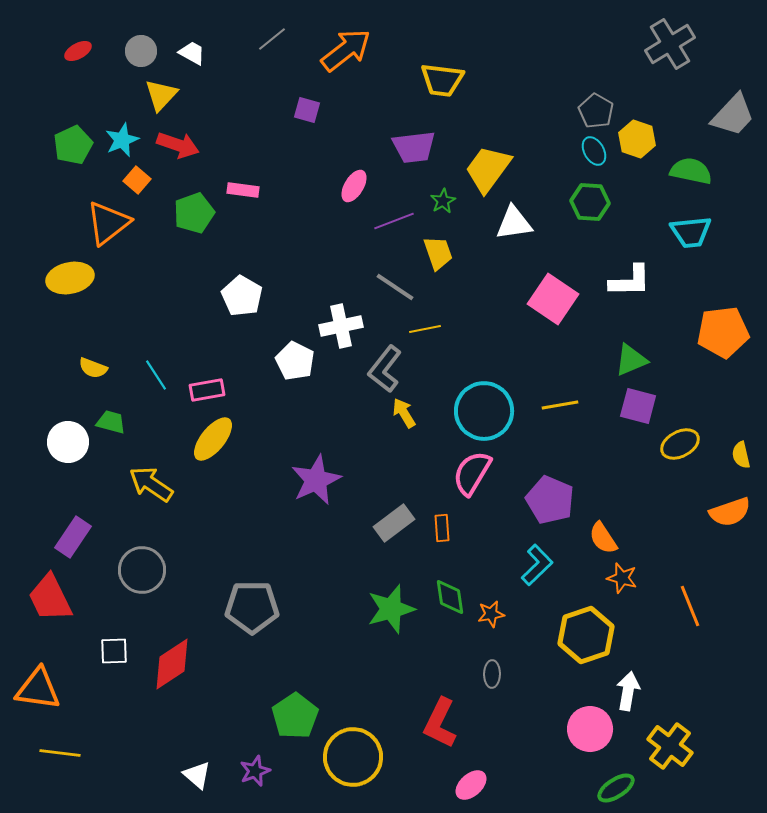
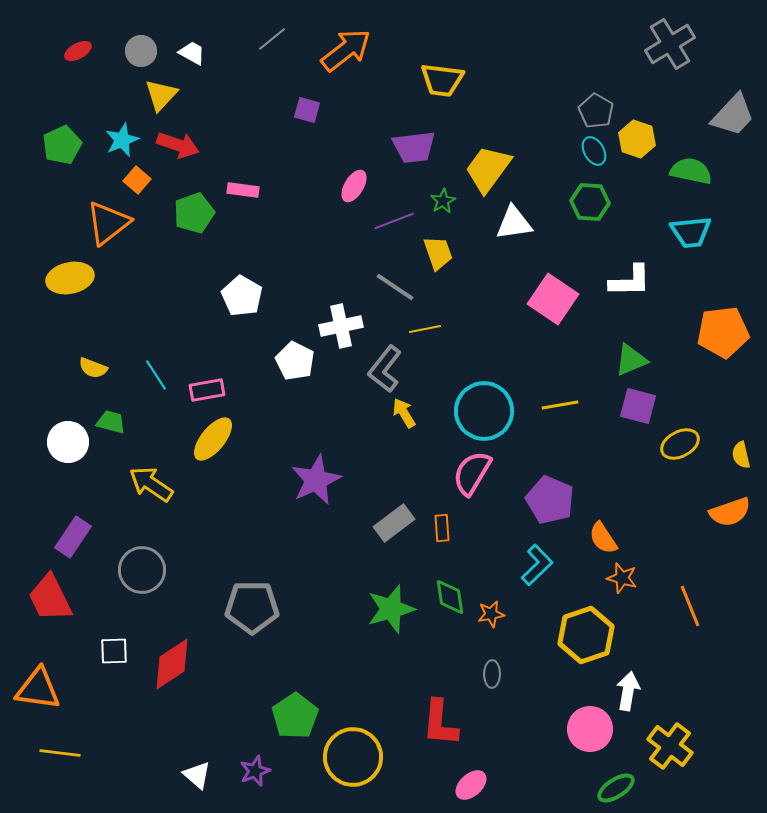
green pentagon at (73, 145): moved 11 px left
red L-shape at (440, 723): rotated 21 degrees counterclockwise
